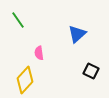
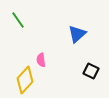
pink semicircle: moved 2 px right, 7 px down
